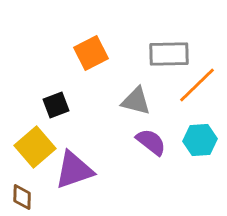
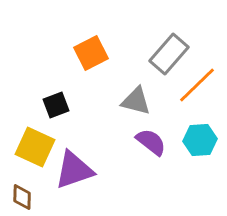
gray rectangle: rotated 48 degrees counterclockwise
yellow square: rotated 24 degrees counterclockwise
